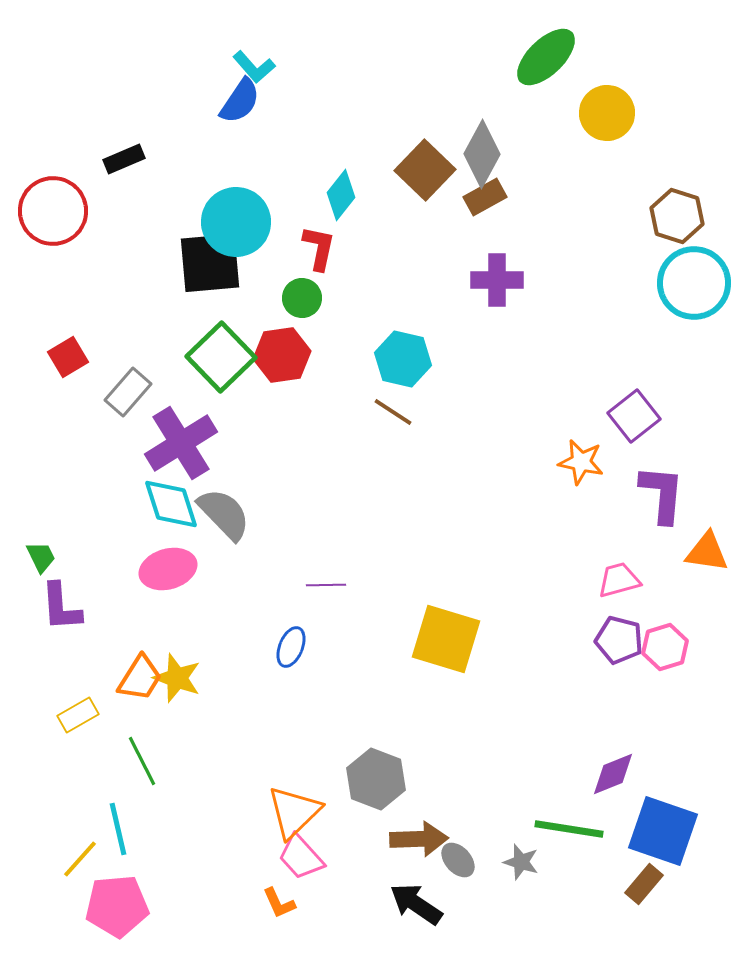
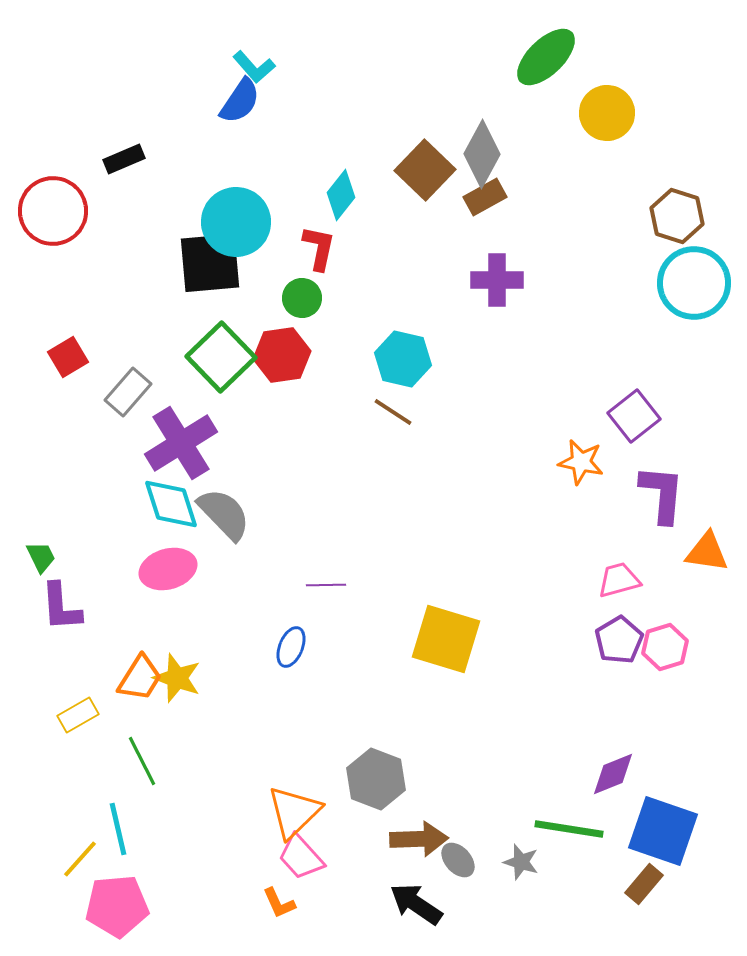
purple pentagon at (619, 640): rotated 27 degrees clockwise
